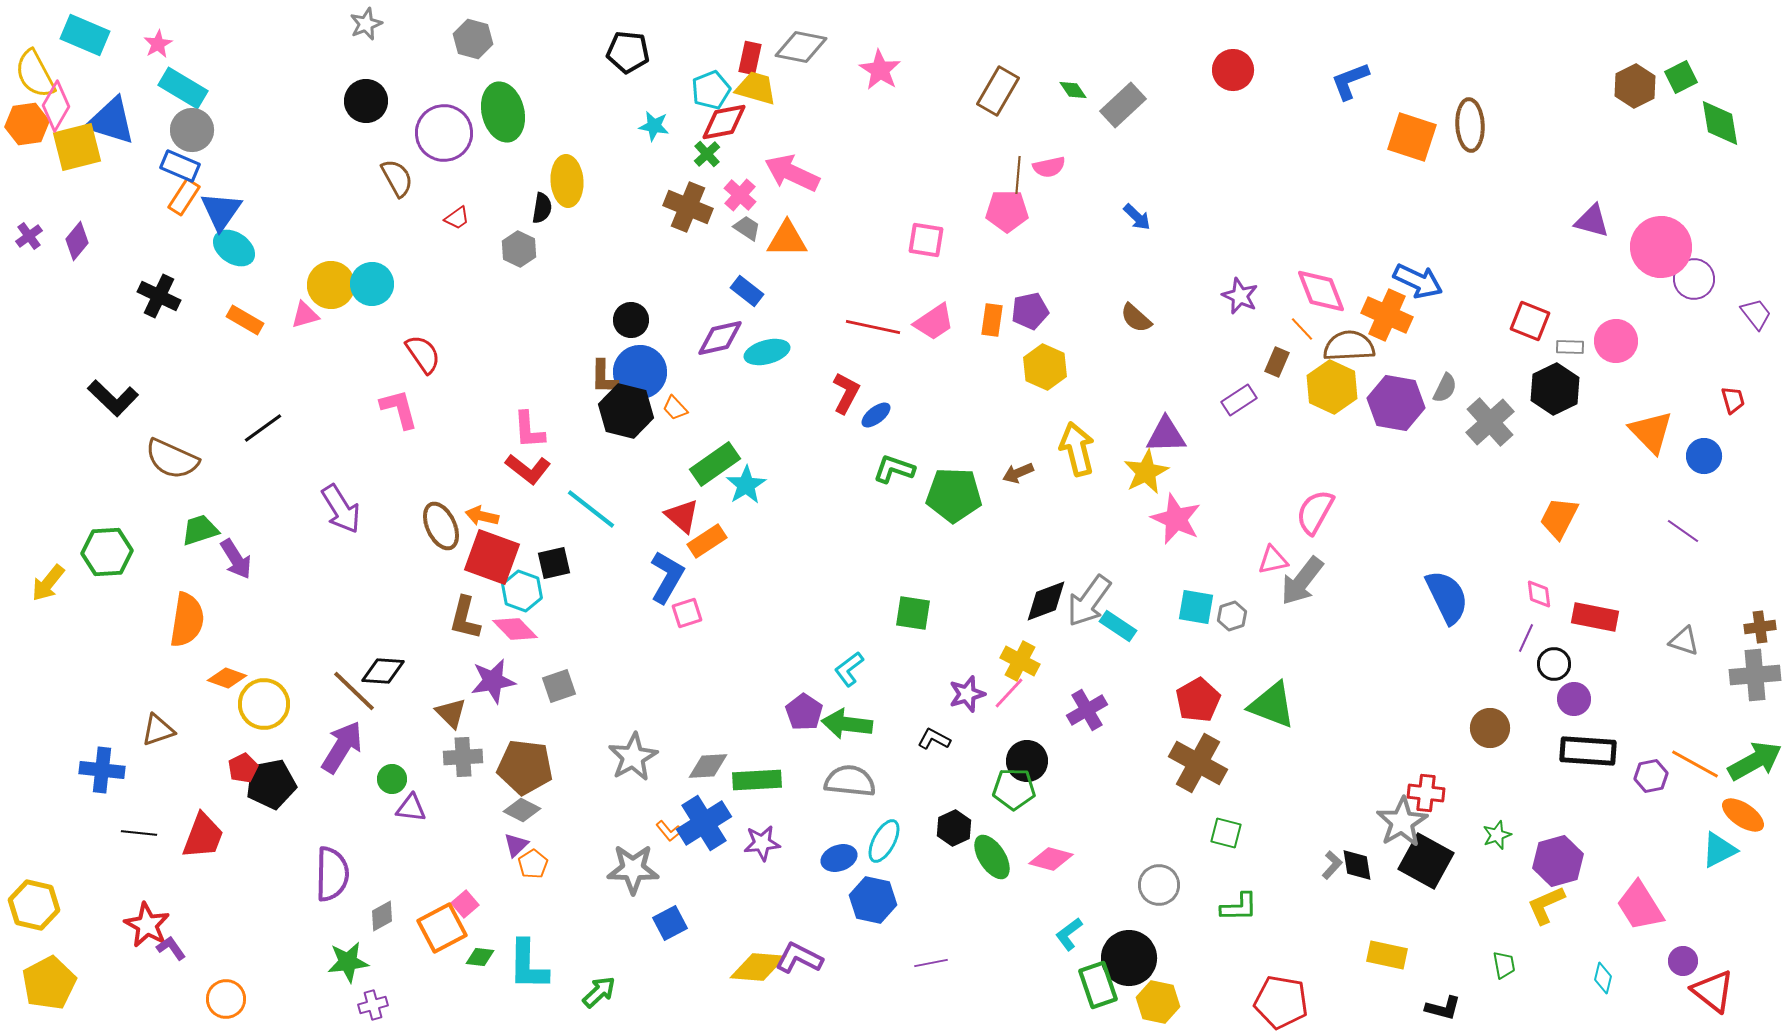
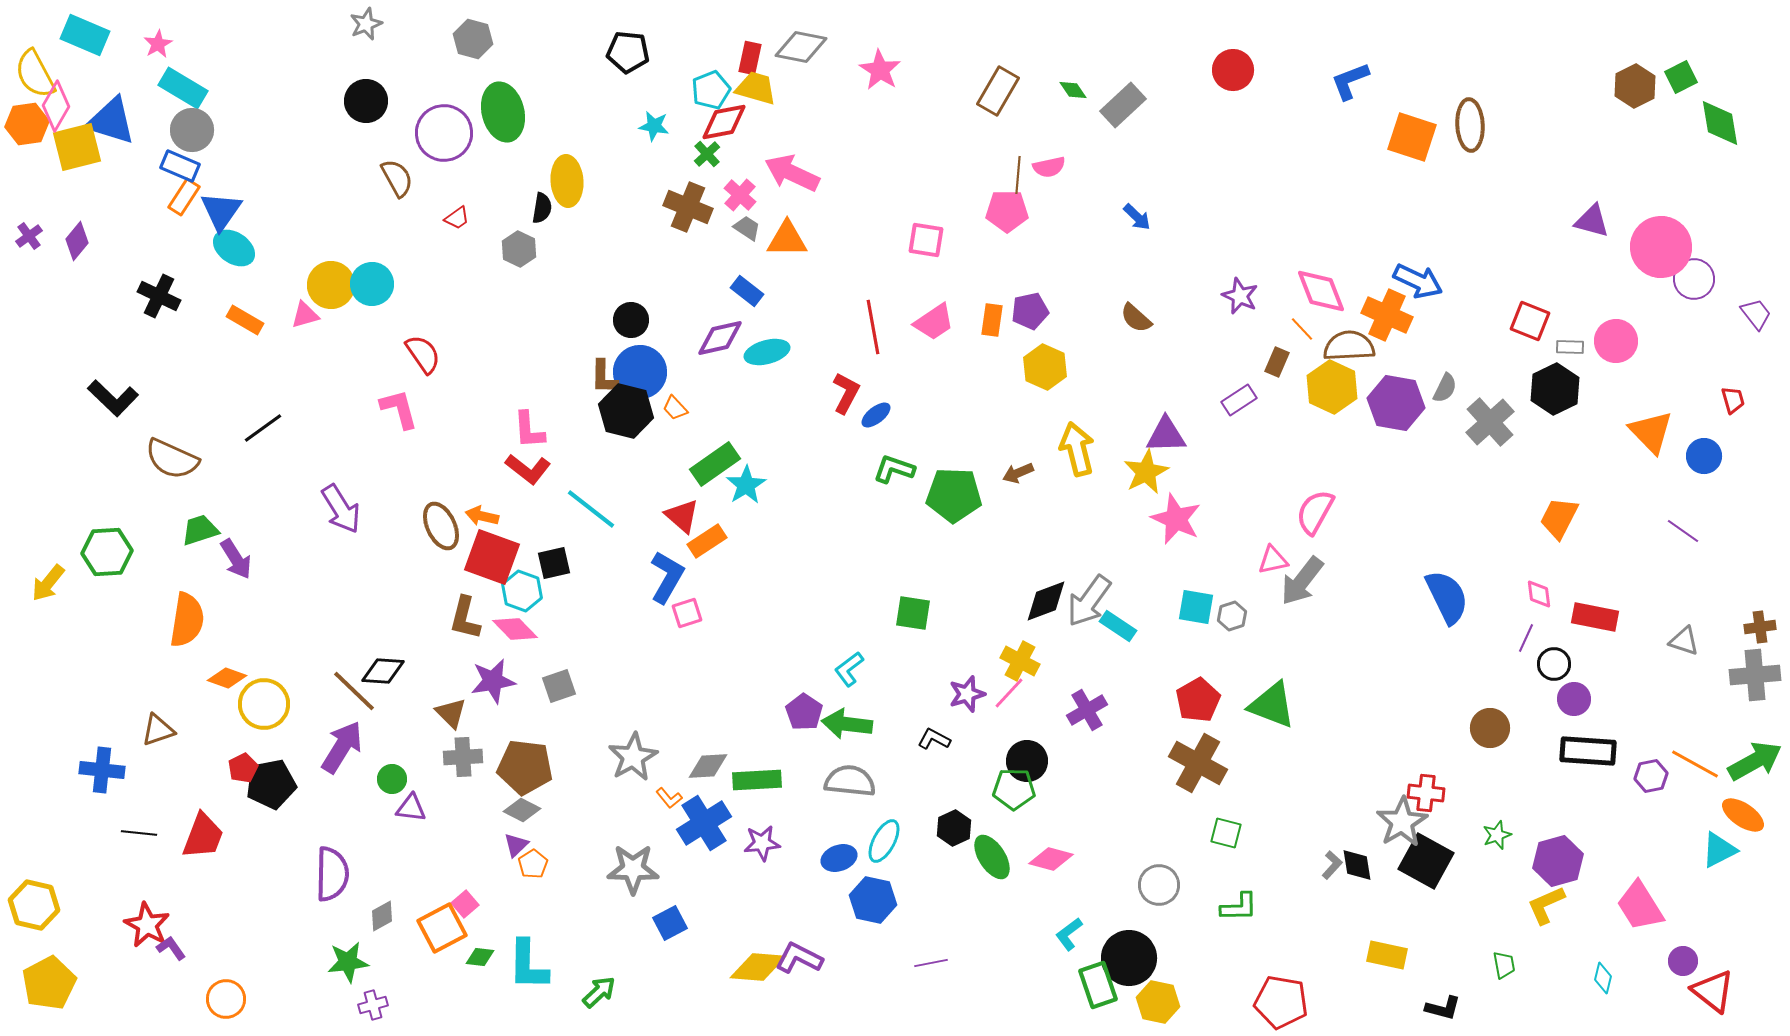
red line at (873, 327): rotated 68 degrees clockwise
orange L-shape at (669, 831): moved 33 px up
